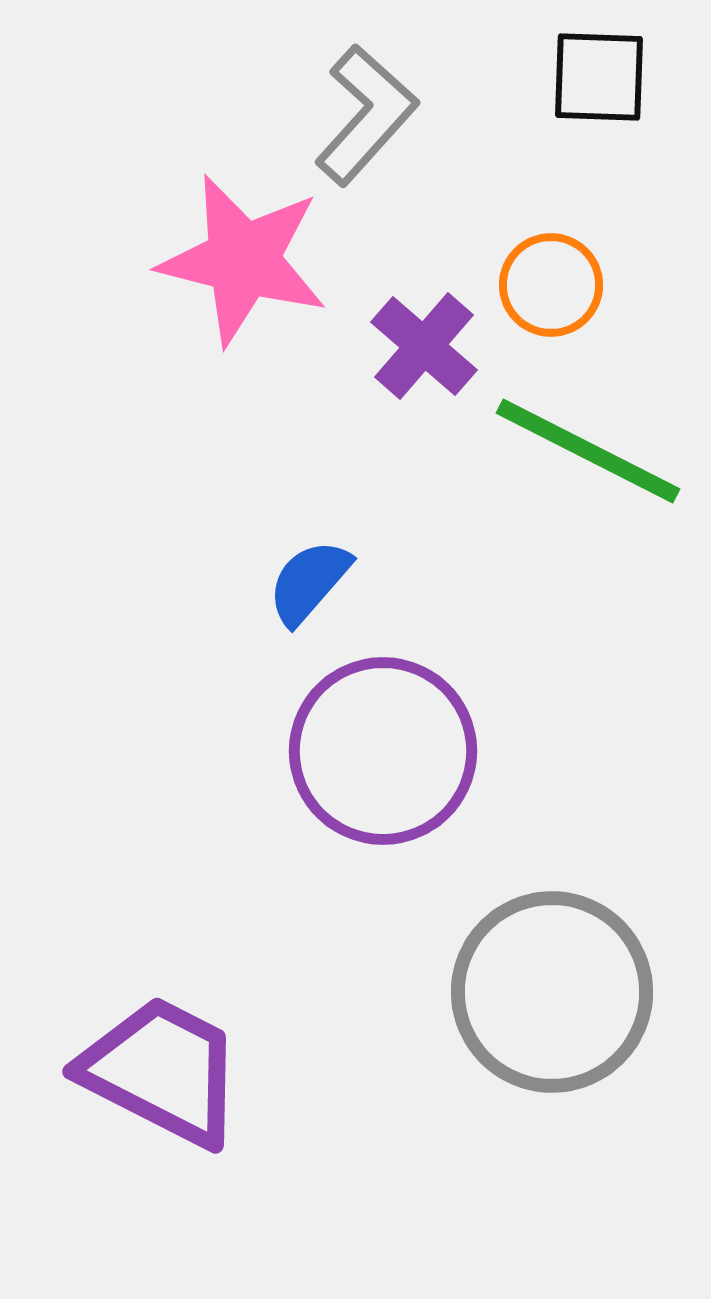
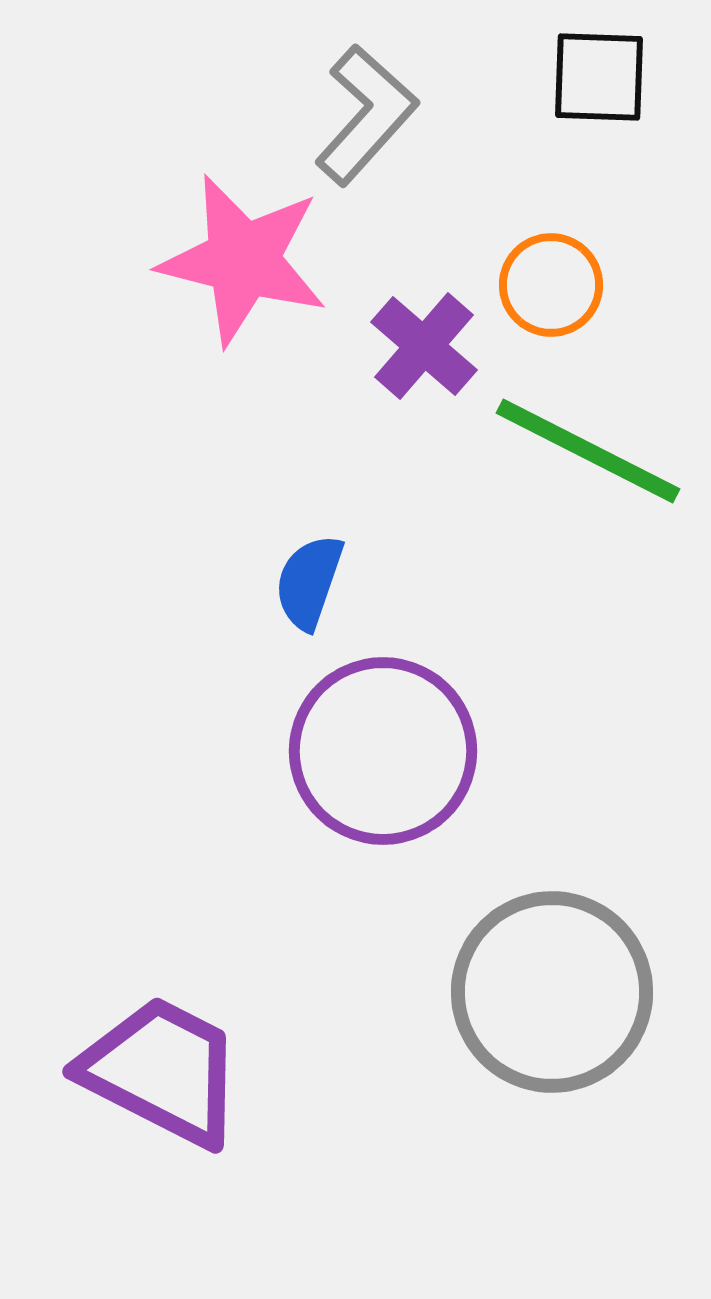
blue semicircle: rotated 22 degrees counterclockwise
